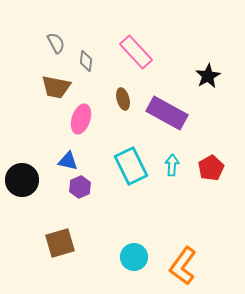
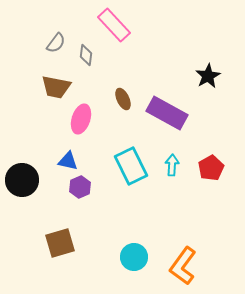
gray semicircle: rotated 65 degrees clockwise
pink rectangle: moved 22 px left, 27 px up
gray diamond: moved 6 px up
brown ellipse: rotated 10 degrees counterclockwise
